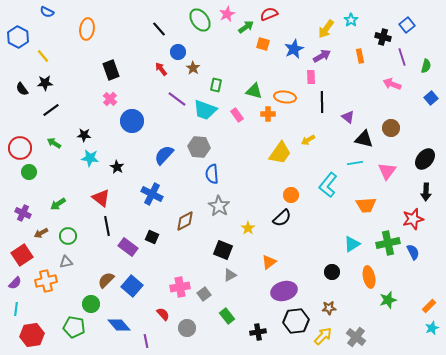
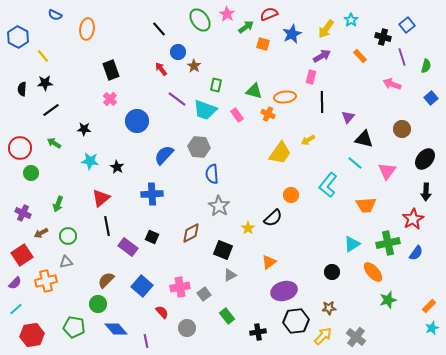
blue semicircle at (47, 12): moved 8 px right, 3 px down
pink star at (227, 14): rotated 14 degrees counterclockwise
blue star at (294, 49): moved 2 px left, 15 px up
orange rectangle at (360, 56): rotated 32 degrees counterclockwise
brown star at (193, 68): moved 1 px right, 2 px up
pink rectangle at (311, 77): rotated 16 degrees clockwise
black semicircle at (22, 89): rotated 40 degrees clockwise
orange ellipse at (285, 97): rotated 15 degrees counterclockwise
orange cross at (268, 114): rotated 24 degrees clockwise
purple triangle at (348, 117): rotated 32 degrees clockwise
blue circle at (132, 121): moved 5 px right
brown circle at (391, 128): moved 11 px right, 1 px down
black star at (84, 135): moved 6 px up
cyan star at (90, 158): moved 3 px down
cyan line at (355, 163): rotated 49 degrees clockwise
green circle at (29, 172): moved 2 px right, 1 px down
blue cross at (152, 194): rotated 30 degrees counterclockwise
red triangle at (101, 198): rotated 42 degrees clockwise
green arrow at (58, 204): rotated 35 degrees counterclockwise
black semicircle at (282, 218): moved 9 px left
red star at (413, 219): rotated 15 degrees counterclockwise
brown diamond at (185, 221): moved 6 px right, 12 px down
blue semicircle at (413, 252): moved 3 px right, 1 px down; rotated 63 degrees clockwise
orange ellipse at (369, 277): moved 4 px right, 5 px up; rotated 30 degrees counterclockwise
blue square at (132, 286): moved 10 px right
green circle at (91, 304): moved 7 px right
cyan line at (16, 309): rotated 40 degrees clockwise
red semicircle at (163, 314): moved 1 px left, 2 px up
blue diamond at (119, 325): moved 3 px left, 4 px down
